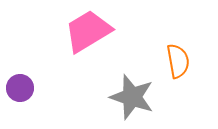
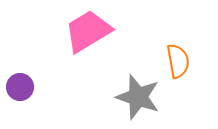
purple circle: moved 1 px up
gray star: moved 6 px right
